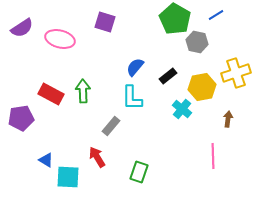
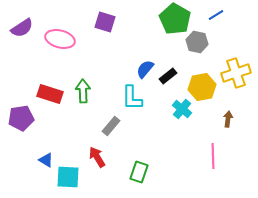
blue semicircle: moved 10 px right, 2 px down
red rectangle: moved 1 px left; rotated 10 degrees counterclockwise
